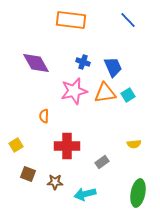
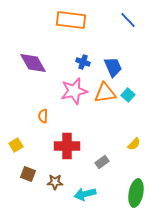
purple diamond: moved 3 px left
cyan square: rotated 16 degrees counterclockwise
orange semicircle: moved 1 px left
yellow semicircle: rotated 40 degrees counterclockwise
green ellipse: moved 2 px left
